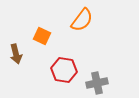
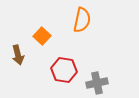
orange semicircle: rotated 25 degrees counterclockwise
orange square: rotated 18 degrees clockwise
brown arrow: moved 2 px right, 1 px down
